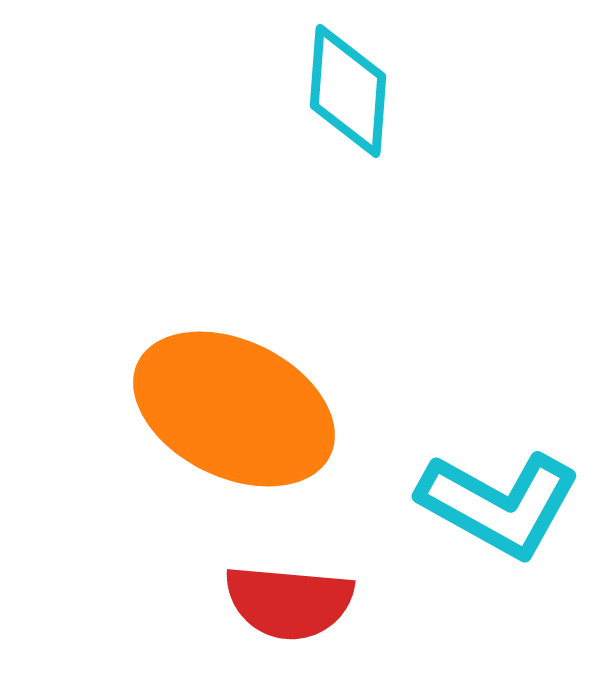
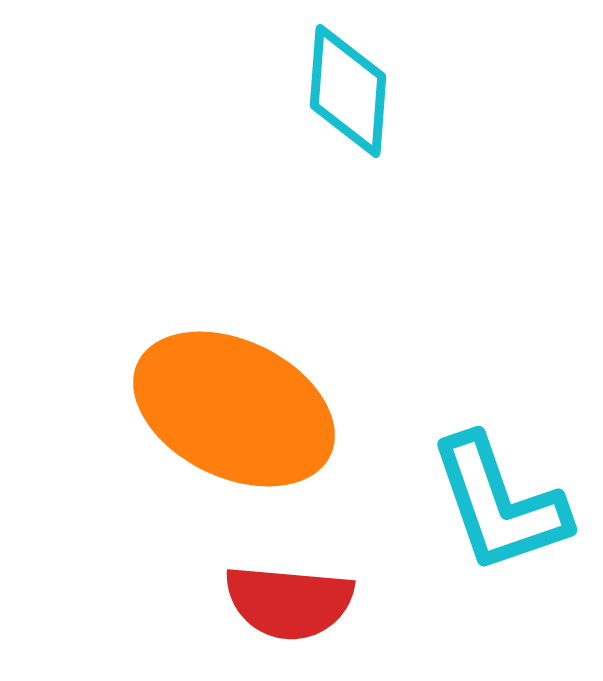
cyan L-shape: rotated 42 degrees clockwise
